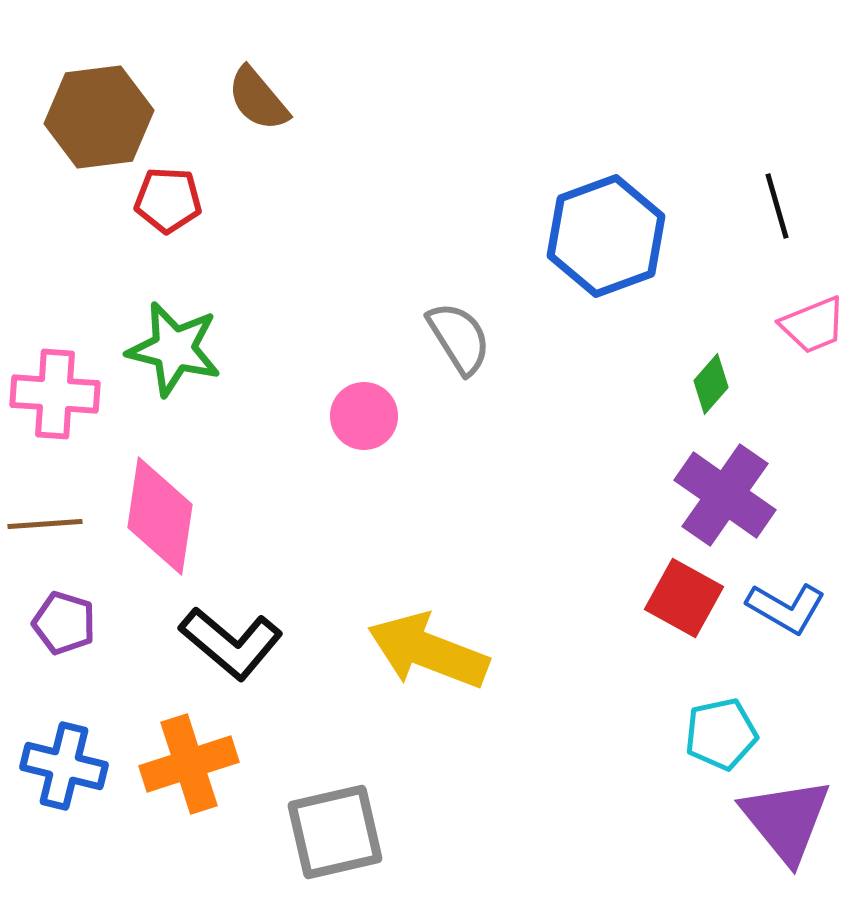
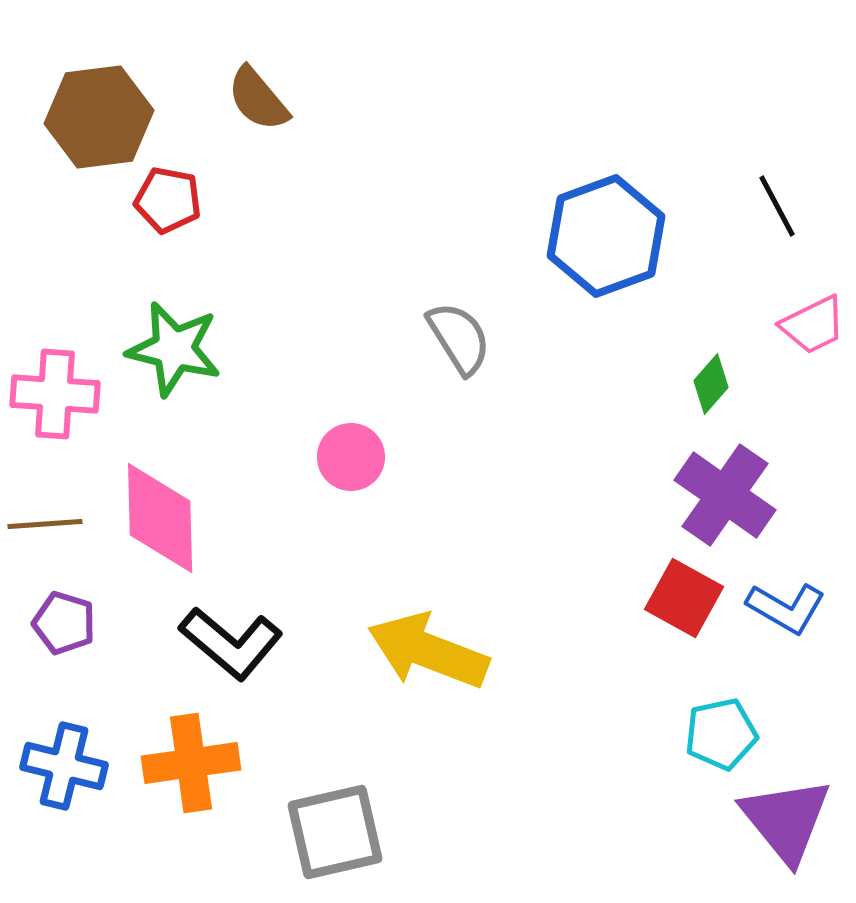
red pentagon: rotated 8 degrees clockwise
black line: rotated 12 degrees counterclockwise
pink trapezoid: rotated 4 degrees counterclockwise
pink circle: moved 13 px left, 41 px down
pink diamond: moved 2 px down; rotated 10 degrees counterclockwise
orange cross: moved 2 px right, 1 px up; rotated 10 degrees clockwise
